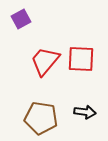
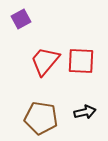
red square: moved 2 px down
black arrow: rotated 20 degrees counterclockwise
